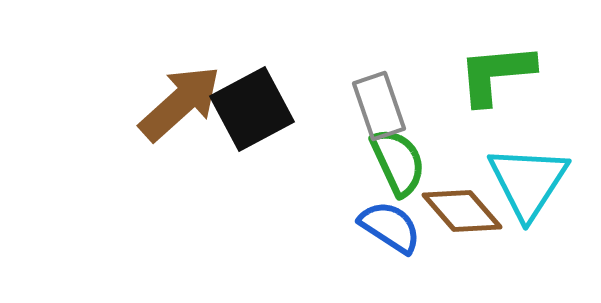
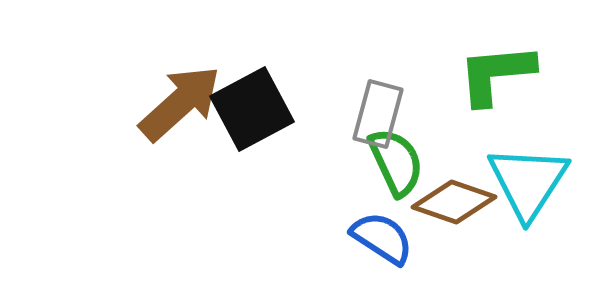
gray rectangle: moved 1 px left, 8 px down; rotated 34 degrees clockwise
green semicircle: moved 2 px left
brown diamond: moved 8 px left, 9 px up; rotated 30 degrees counterclockwise
blue semicircle: moved 8 px left, 11 px down
